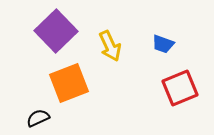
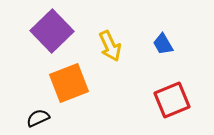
purple square: moved 4 px left
blue trapezoid: rotated 40 degrees clockwise
red square: moved 8 px left, 12 px down
